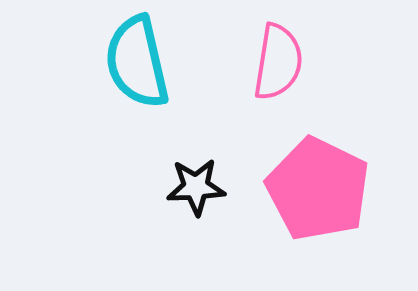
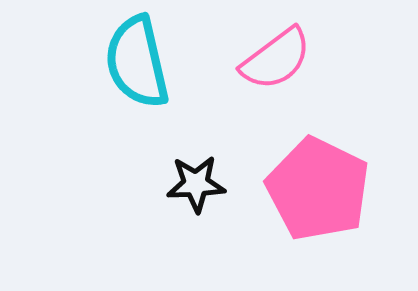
pink semicircle: moved 2 px left, 3 px up; rotated 44 degrees clockwise
black star: moved 3 px up
